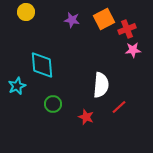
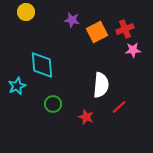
orange square: moved 7 px left, 13 px down
red cross: moved 2 px left
